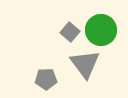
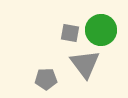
gray square: moved 1 px down; rotated 30 degrees counterclockwise
